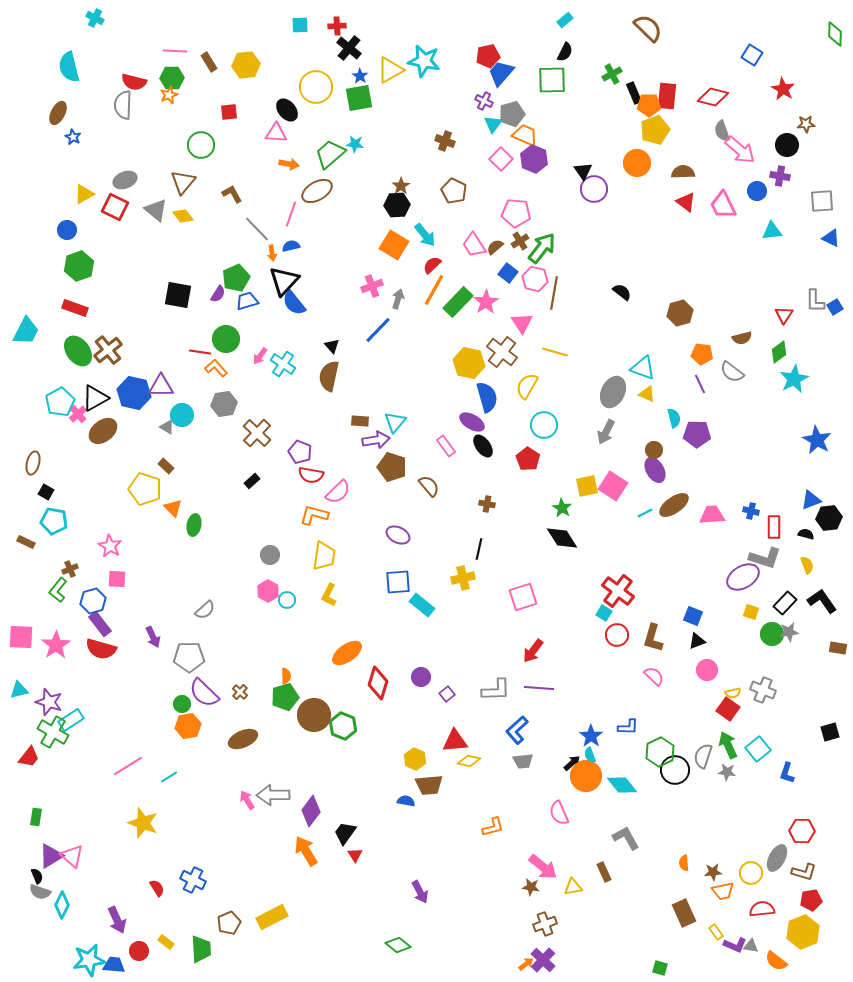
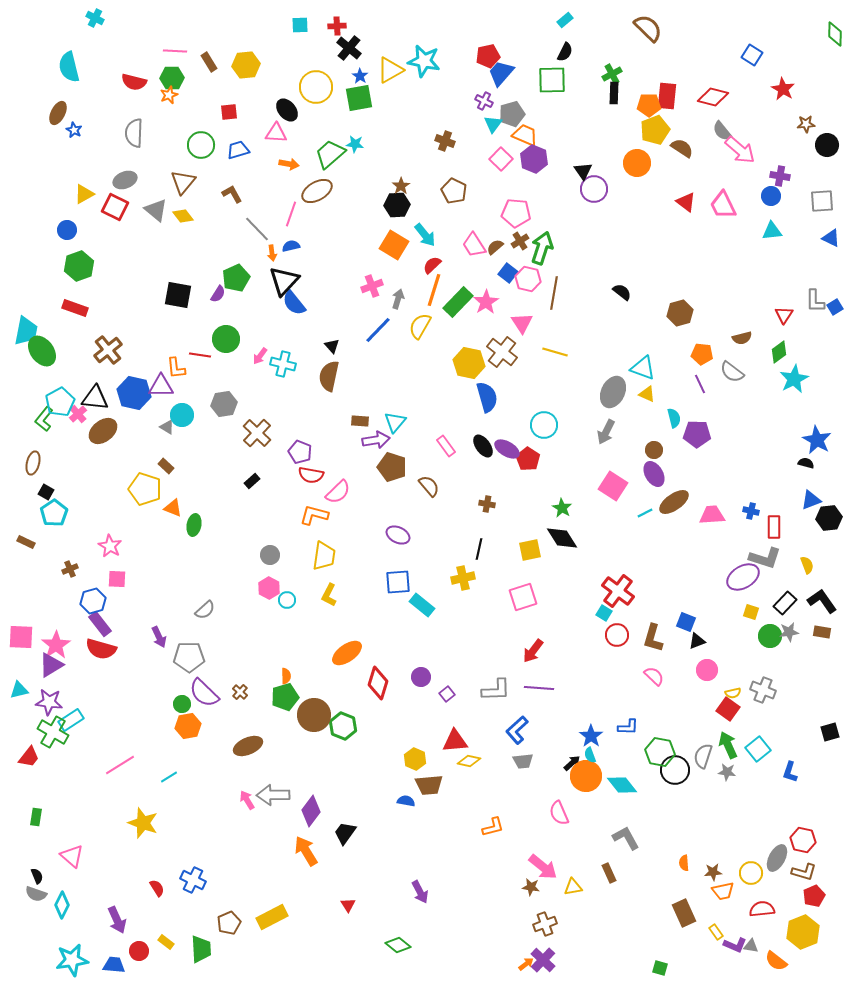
black rectangle at (634, 93): moved 20 px left; rotated 25 degrees clockwise
gray semicircle at (123, 105): moved 11 px right, 28 px down
gray semicircle at (722, 131): rotated 20 degrees counterclockwise
blue star at (73, 137): moved 1 px right, 7 px up
black circle at (787, 145): moved 40 px right
brown semicircle at (683, 172): moved 1 px left, 24 px up; rotated 35 degrees clockwise
blue circle at (757, 191): moved 14 px right, 5 px down
green arrow at (542, 248): rotated 20 degrees counterclockwise
pink hexagon at (535, 279): moved 7 px left
orange line at (434, 290): rotated 12 degrees counterclockwise
blue trapezoid at (247, 301): moved 9 px left, 151 px up
cyan trapezoid at (26, 331): rotated 16 degrees counterclockwise
green ellipse at (78, 351): moved 36 px left
red line at (200, 352): moved 3 px down
cyan cross at (283, 364): rotated 20 degrees counterclockwise
orange L-shape at (216, 368): moved 40 px left; rotated 145 degrees counterclockwise
yellow semicircle at (527, 386): moved 107 px left, 60 px up
black triangle at (95, 398): rotated 36 degrees clockwise
purple ellipse at (472, 422): moved 35 px right, 27 px down
purple ellipse at (655, 470): moved 1 px left, 4 px down
yellow square at (587, 486): moved 57 px left, 64 px down
brown ellipse at (674, 505): moved 3 px up
orange triangle at (173, 508): rotated 24 degrees counterclockwise
cyan pentagon at (54, 521): moved 8 px up; rotated 28 degrees clockwise
black semicircle at (806, 534): moved 71 px up
green L-shape at (58, 590): moved 14 px left, 171 px up
pink hexagon at (268, 591): moved 1 px right, 3 px up
blue square at (693, 616): moved 7 px left, 6 px down
green circle at (772, 634): moved 2 px left, 2 px down
purple arrow at (153, 637): moved 6 px right
brown rectangle at (838, 648): moved 16 px left, 16 px up
purple star at (49, 702): rotated 12 degrees counterclockwise
brown ellipse at (243, 739): moved 5 px right, 7 px down
green hexagon at (660, 752): rotated 24 degrees counterclockwise
pink line at (128, 766): moved 8 px left, 1 px up
blue L-shape at (787, 773): moved 3 px right, 1 px up
red hexagon at (802, 831): moved 1 px right, 9 px down; rotated 10 degrees clockwise
red triangle at (355, 855): moved 7 px left, 50 px down
purple triangle at (51, 856): moved 191 px up
brown rectangle at (604, 872): moved 5 px right, 1 px down
gray semicircle at (40, 892): moved 4 px left, 2 px down
red pentagon at (811, 900): moved 3 px right, 4 px up; rotated 15 degrees counterclockwise
cyan star at (89, 960): moved 17 px left
